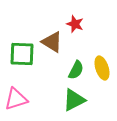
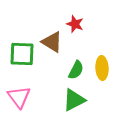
yellow ellipse: rotated 15 degrees clockwise
pink triangle: moved 3 px right, 2 px up; rotated 50 degrees counterclockwise
